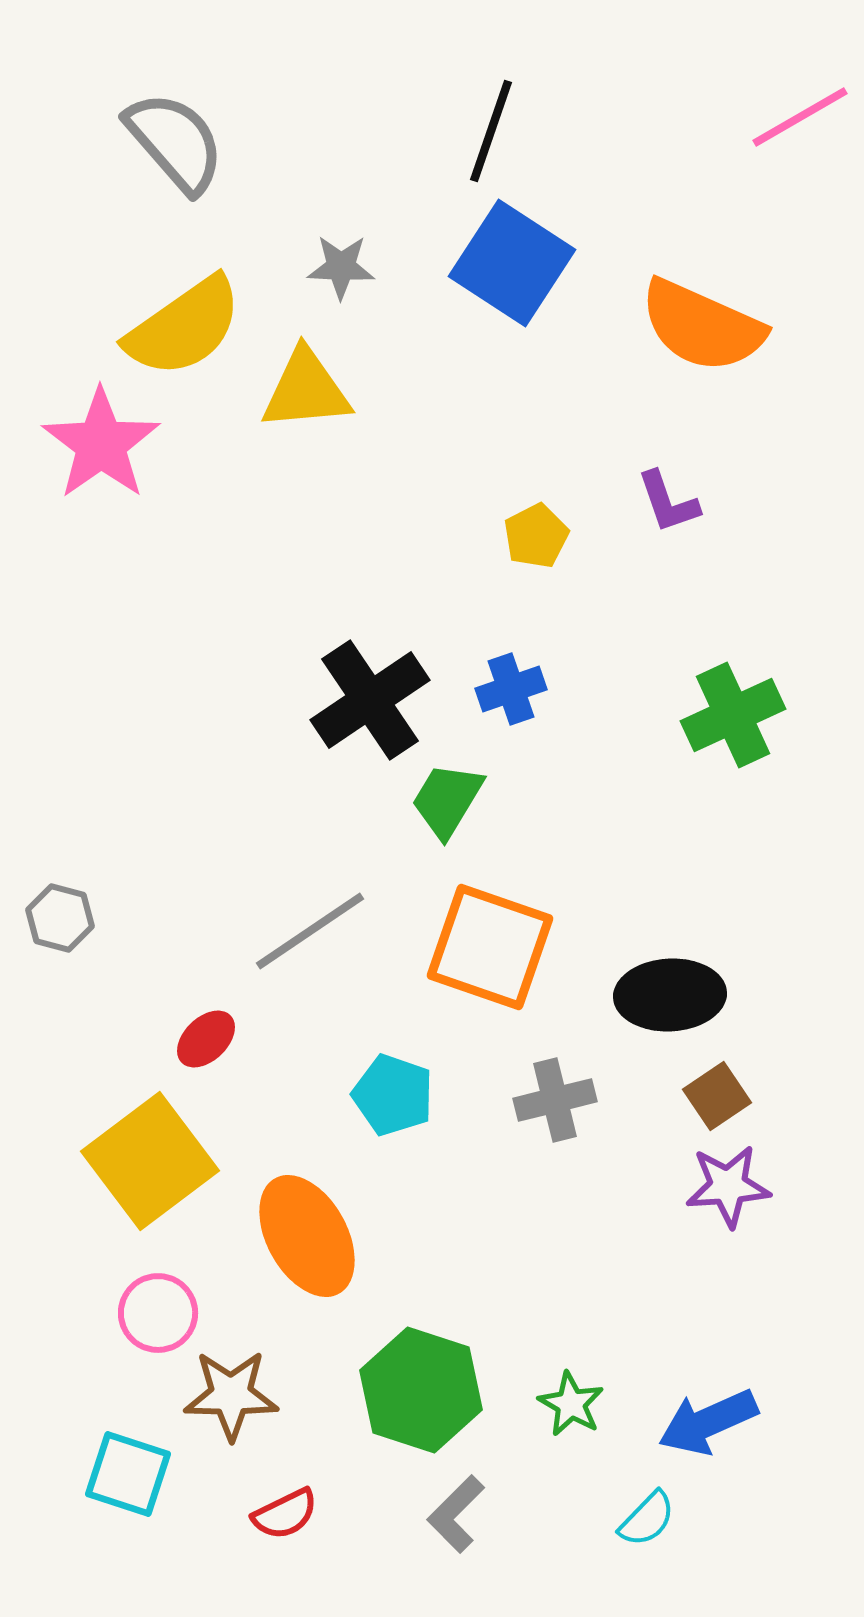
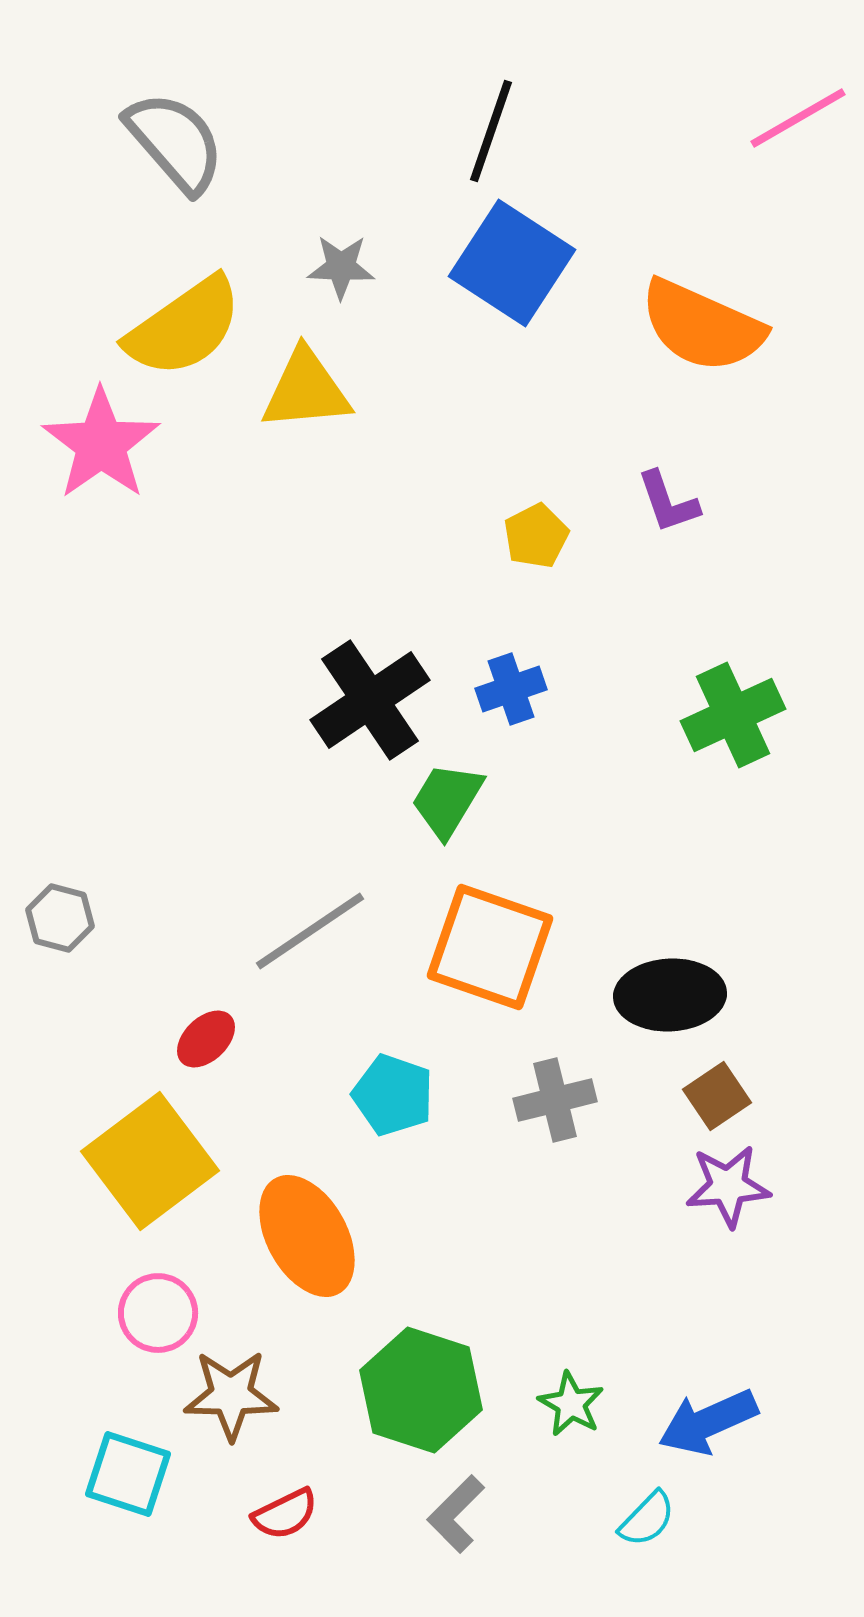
pink line: moved 2 px left, 1 px down
